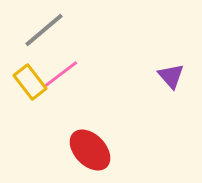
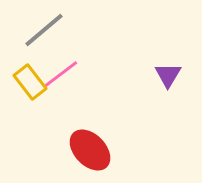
purple triangle: moved 3 px left, 1 px up; rotated 12 degrees clockwise
